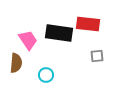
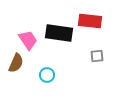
red rectangle: moved 2 px right, 3 px up
brown semicircle: rotated 18 degrees clockwise
cyan circle: moved 1 px right
